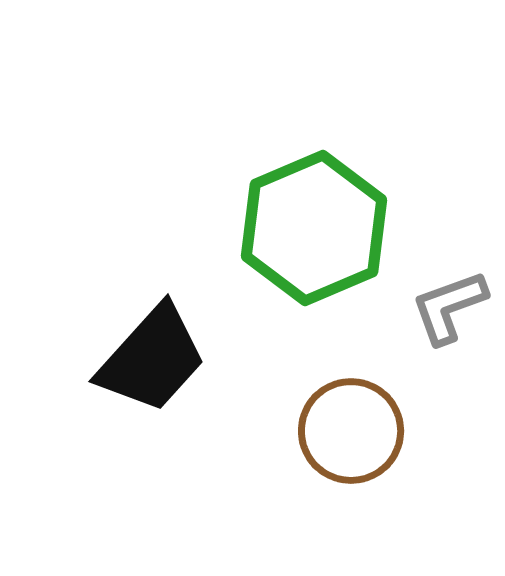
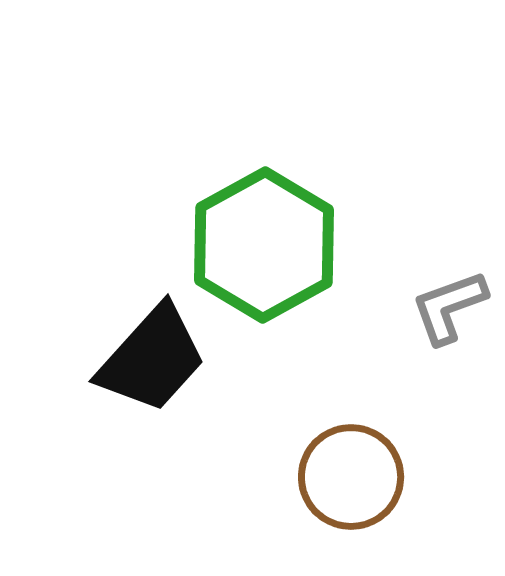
green hexagon: moved 50 px left, 17 px down; rotated 6 degrees counterclockwise
brown circle: moved 46 px down
